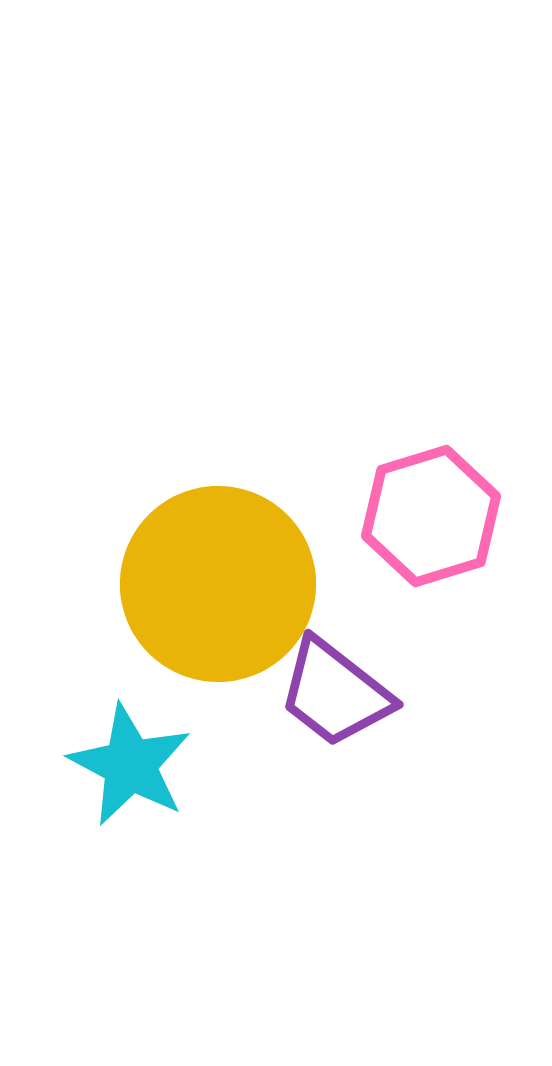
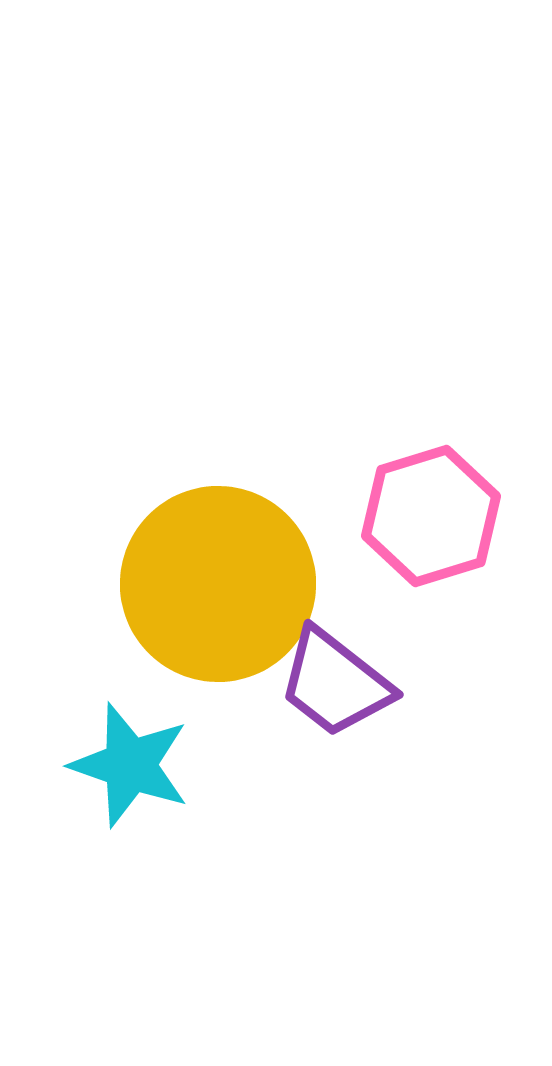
purple trapezoid: moved 10 px up
cyan star: rotated 9 degrees counterclockwise
